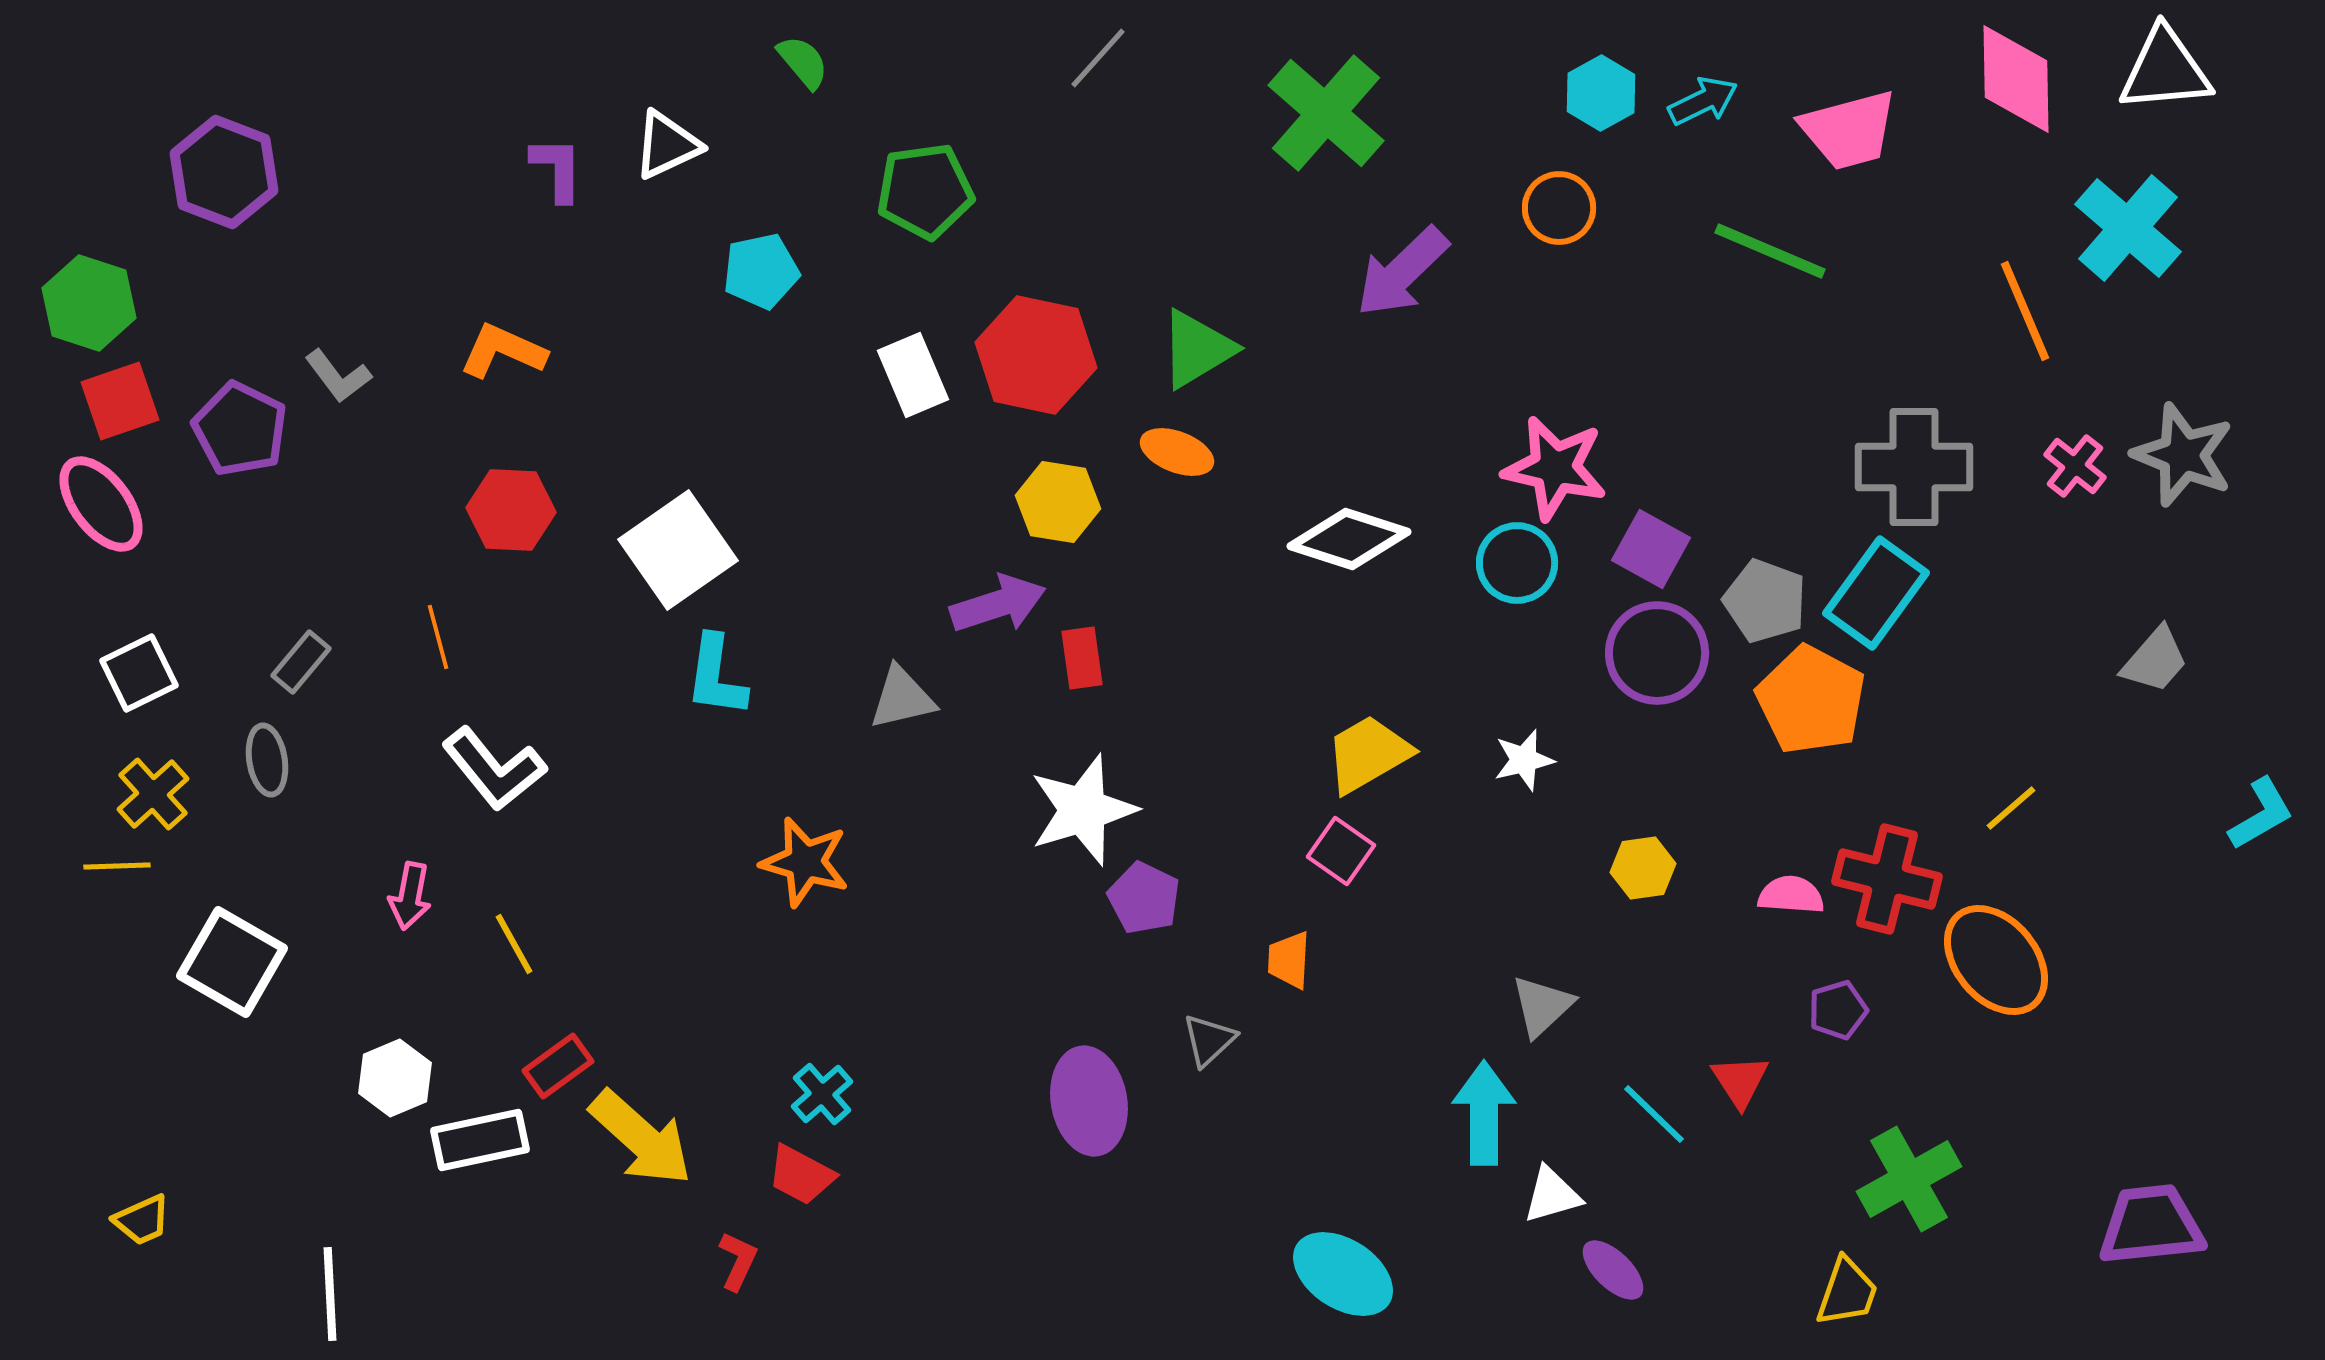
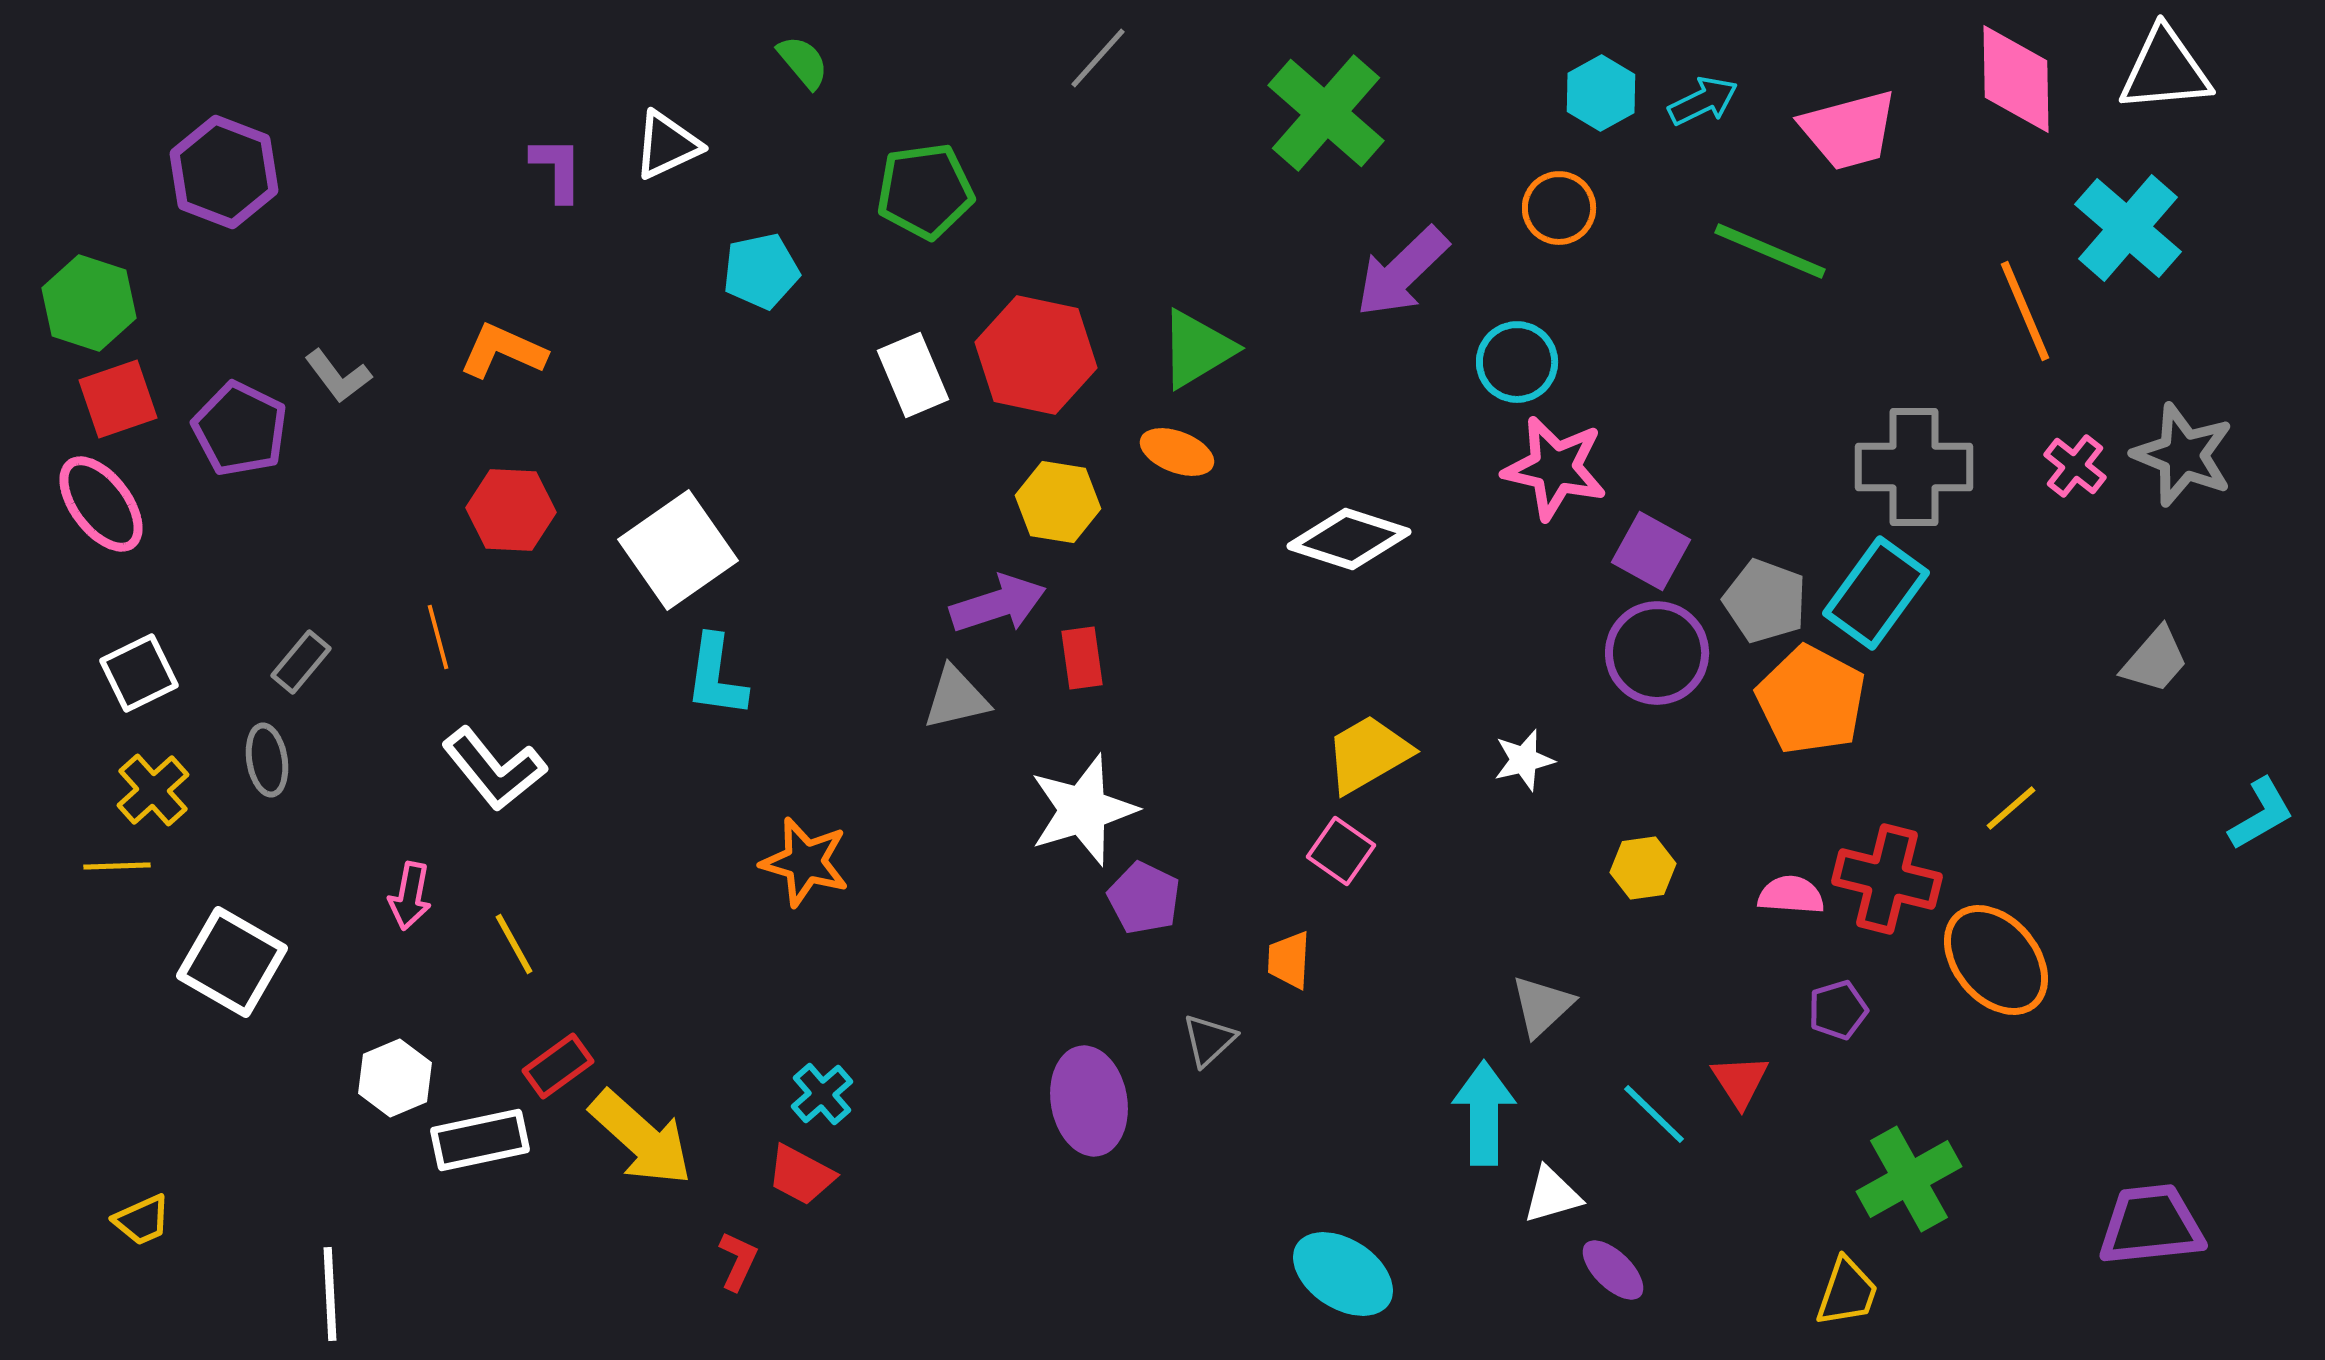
red square at (120, 401): moved 2 px left, 2 px up
purple square at (1651, 549): moved 2 px down
cyan circle at (1517, 563): moved 201 px up
gray triangle at (902, 698): moved 54 px right
yellow cross at (153, 794): moved 4 px up
